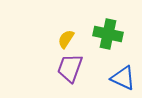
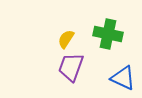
purple trapezoid: moved 1 px right, 1 px up
